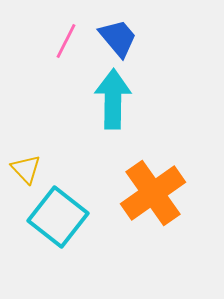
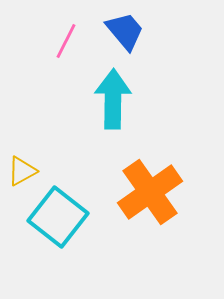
blue trapezoid: moved 7 px right, 7 px up
yellow triangle: moved 4 px left, 2 px down; rotated 44 degrees clockwise
orange cross: moved 3 px left, 1 px up
